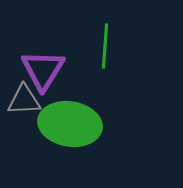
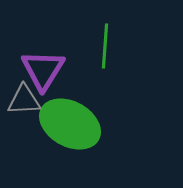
green ellipse: rotated 20 degrees clockwise
